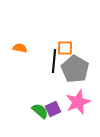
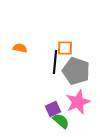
black line: moved 1 px right, 1 px down
gray pentagon: moved 1 px right, 2 px down; rotated 12 degrees counterclockwise
green semicircle: moved 21 px right, 10 px down
